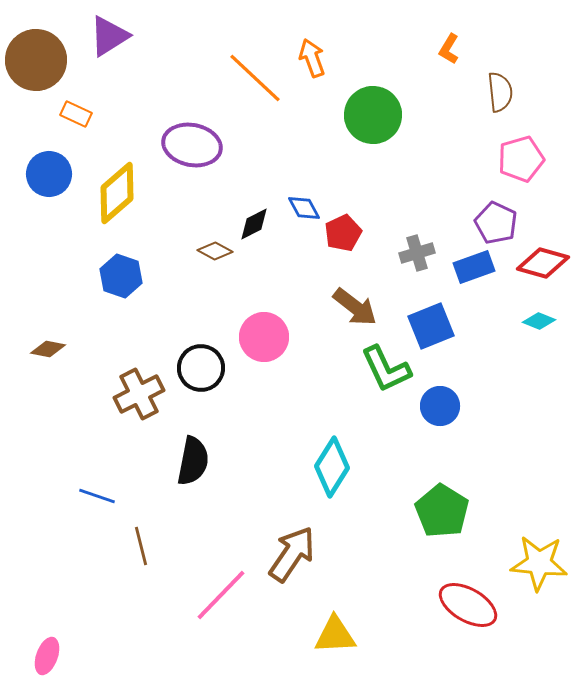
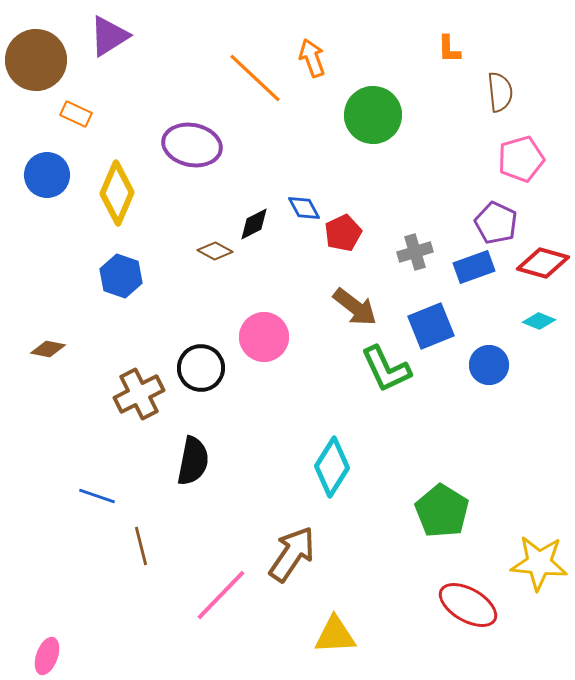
orange L-shape at (449, 49): rotated 32 degrees counterclockwise
blue circle at (49, 174): moved 2 px left, 1 px down
yellow diamond at (117, 193): rotated 26 degrees counterclockwise
gray cross at (417, 253): moved 2 px left, 1 px up
blue circle at (440, 406): moved 49 px right, 41 px up
